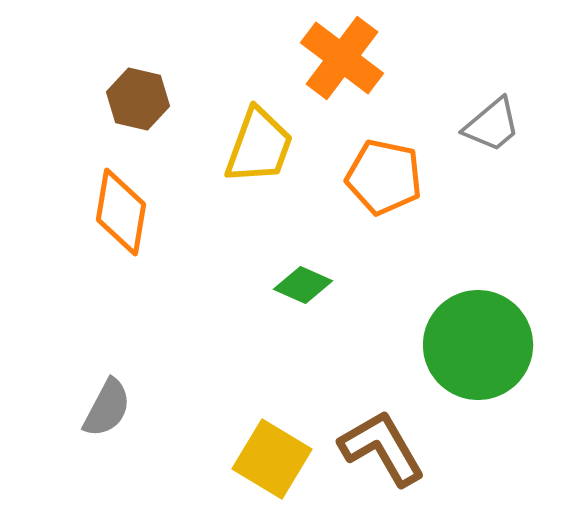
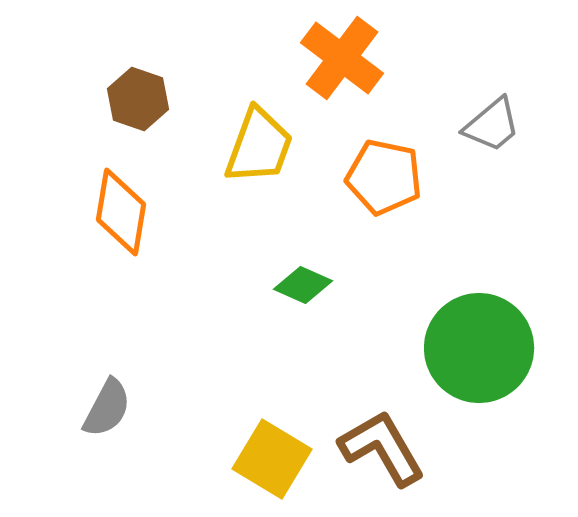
brown hexagon: rotated 6 degrees clockwise
green circle: moved 1 px right, 3 px down
